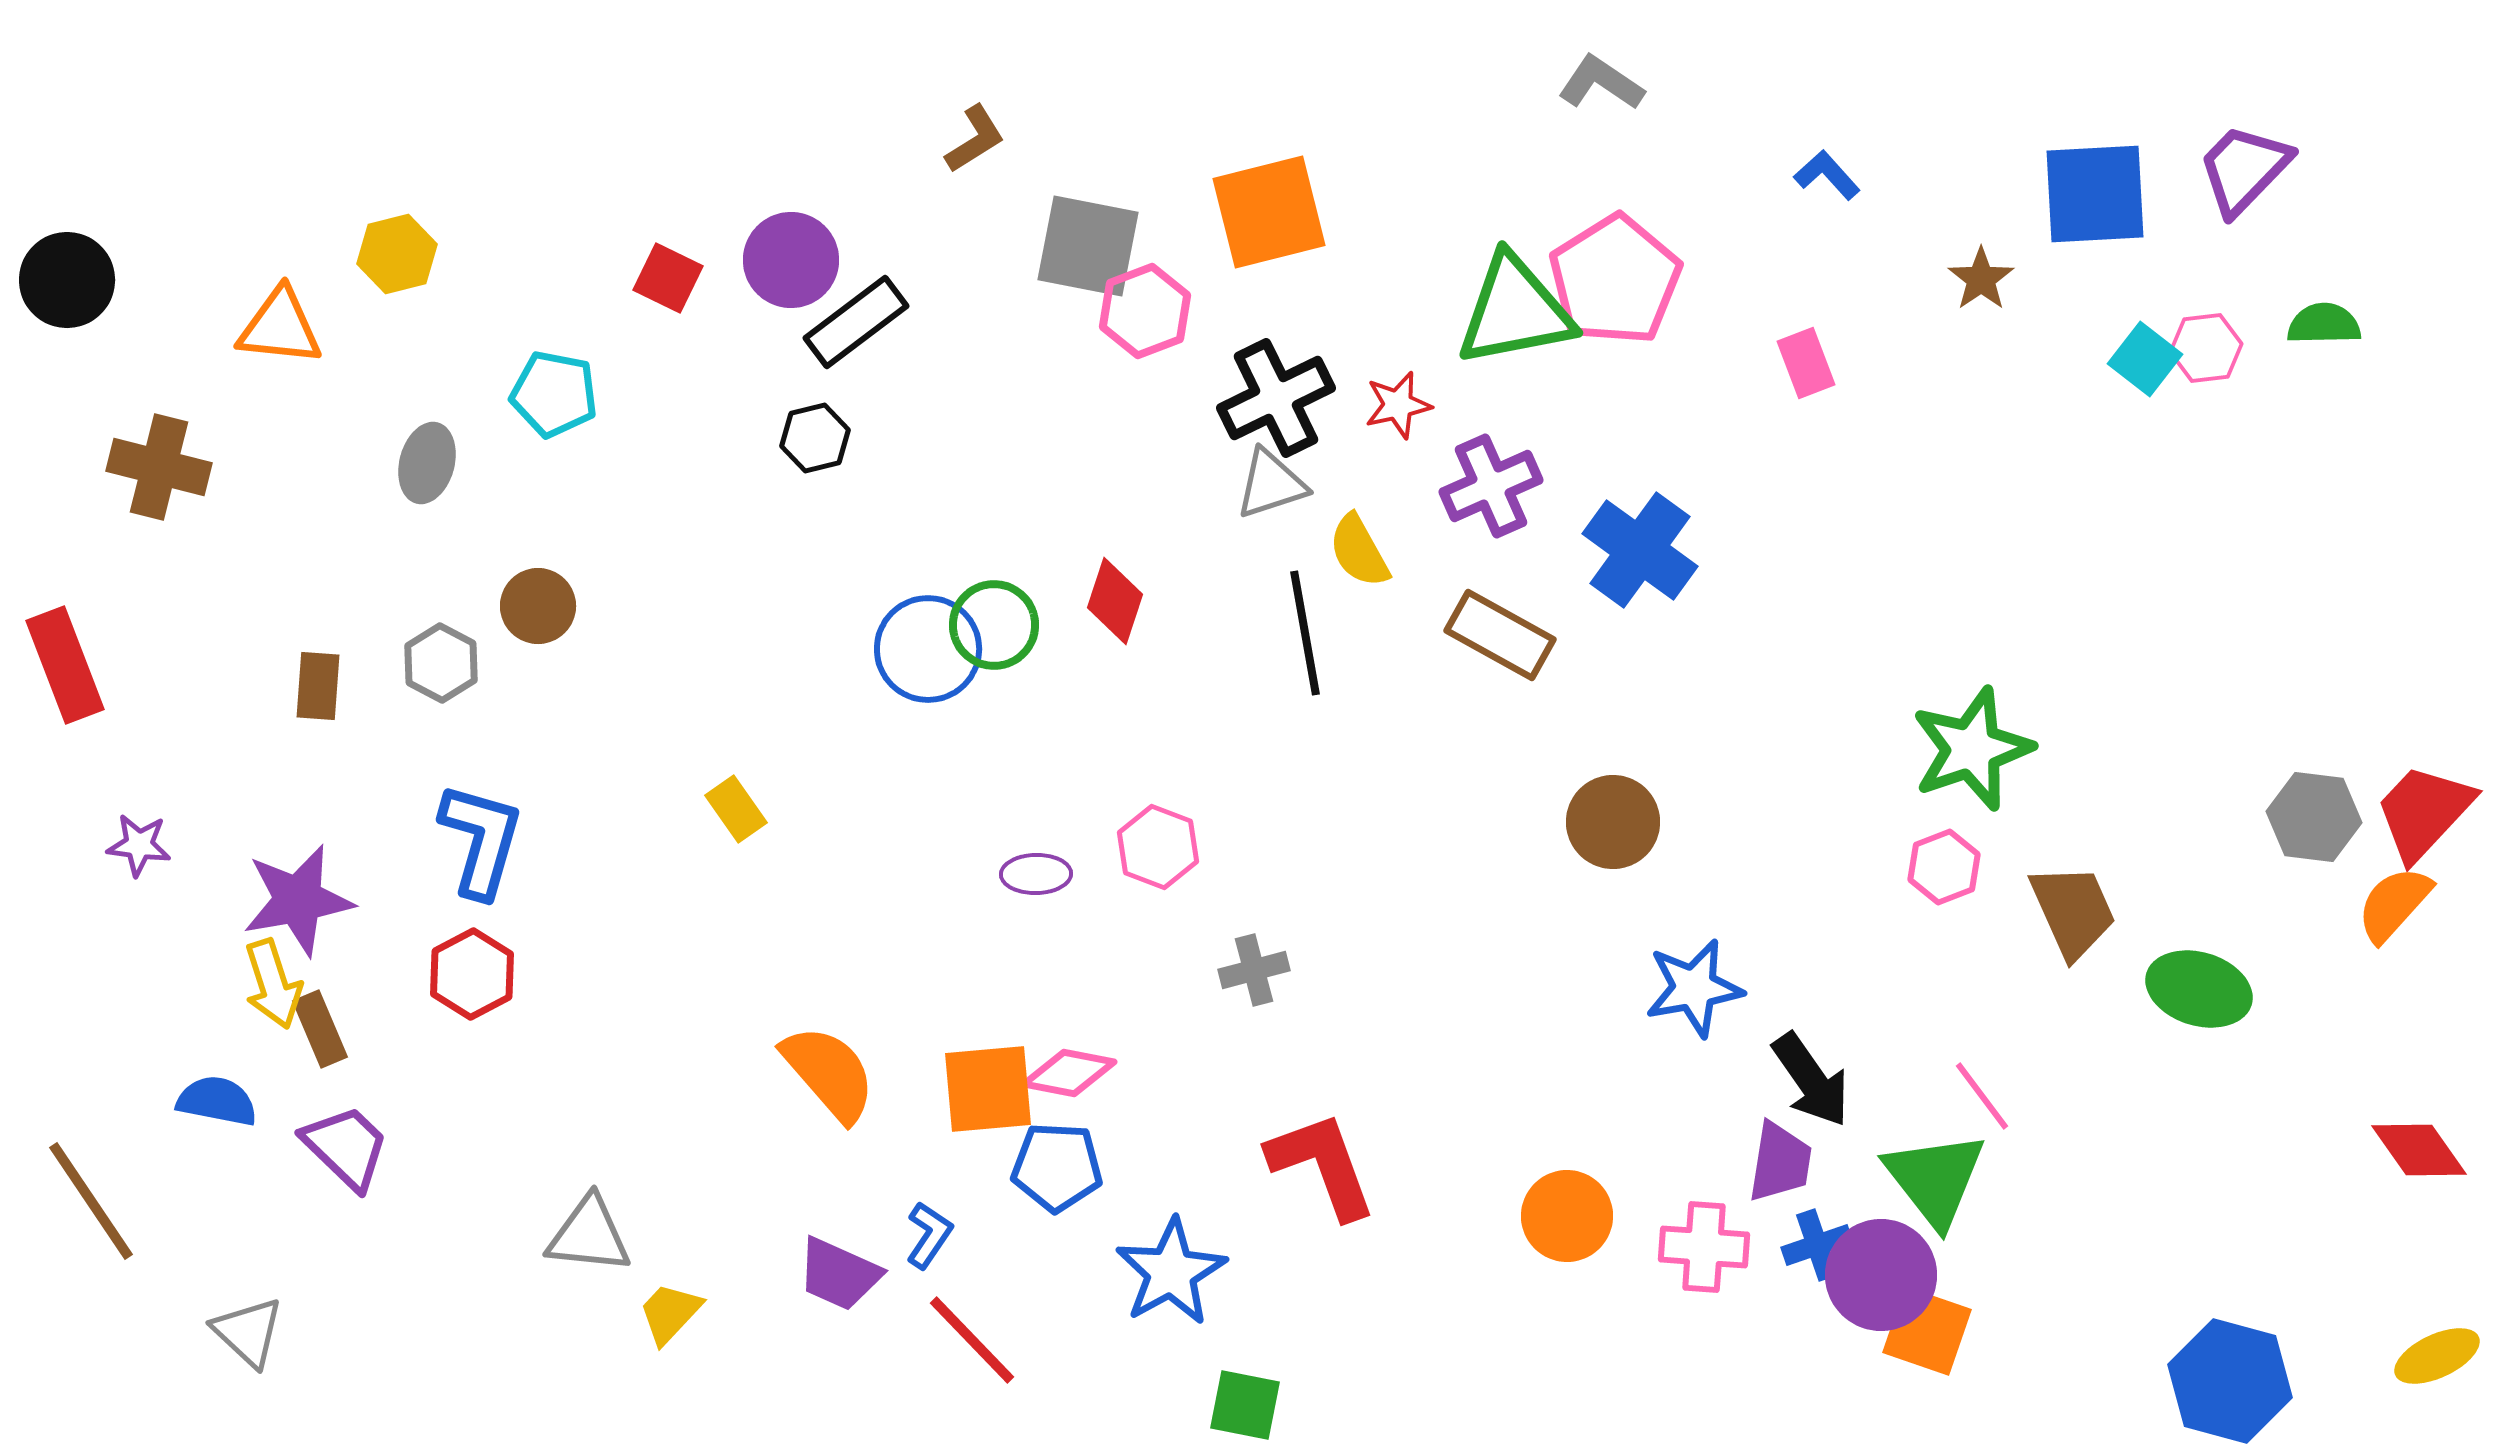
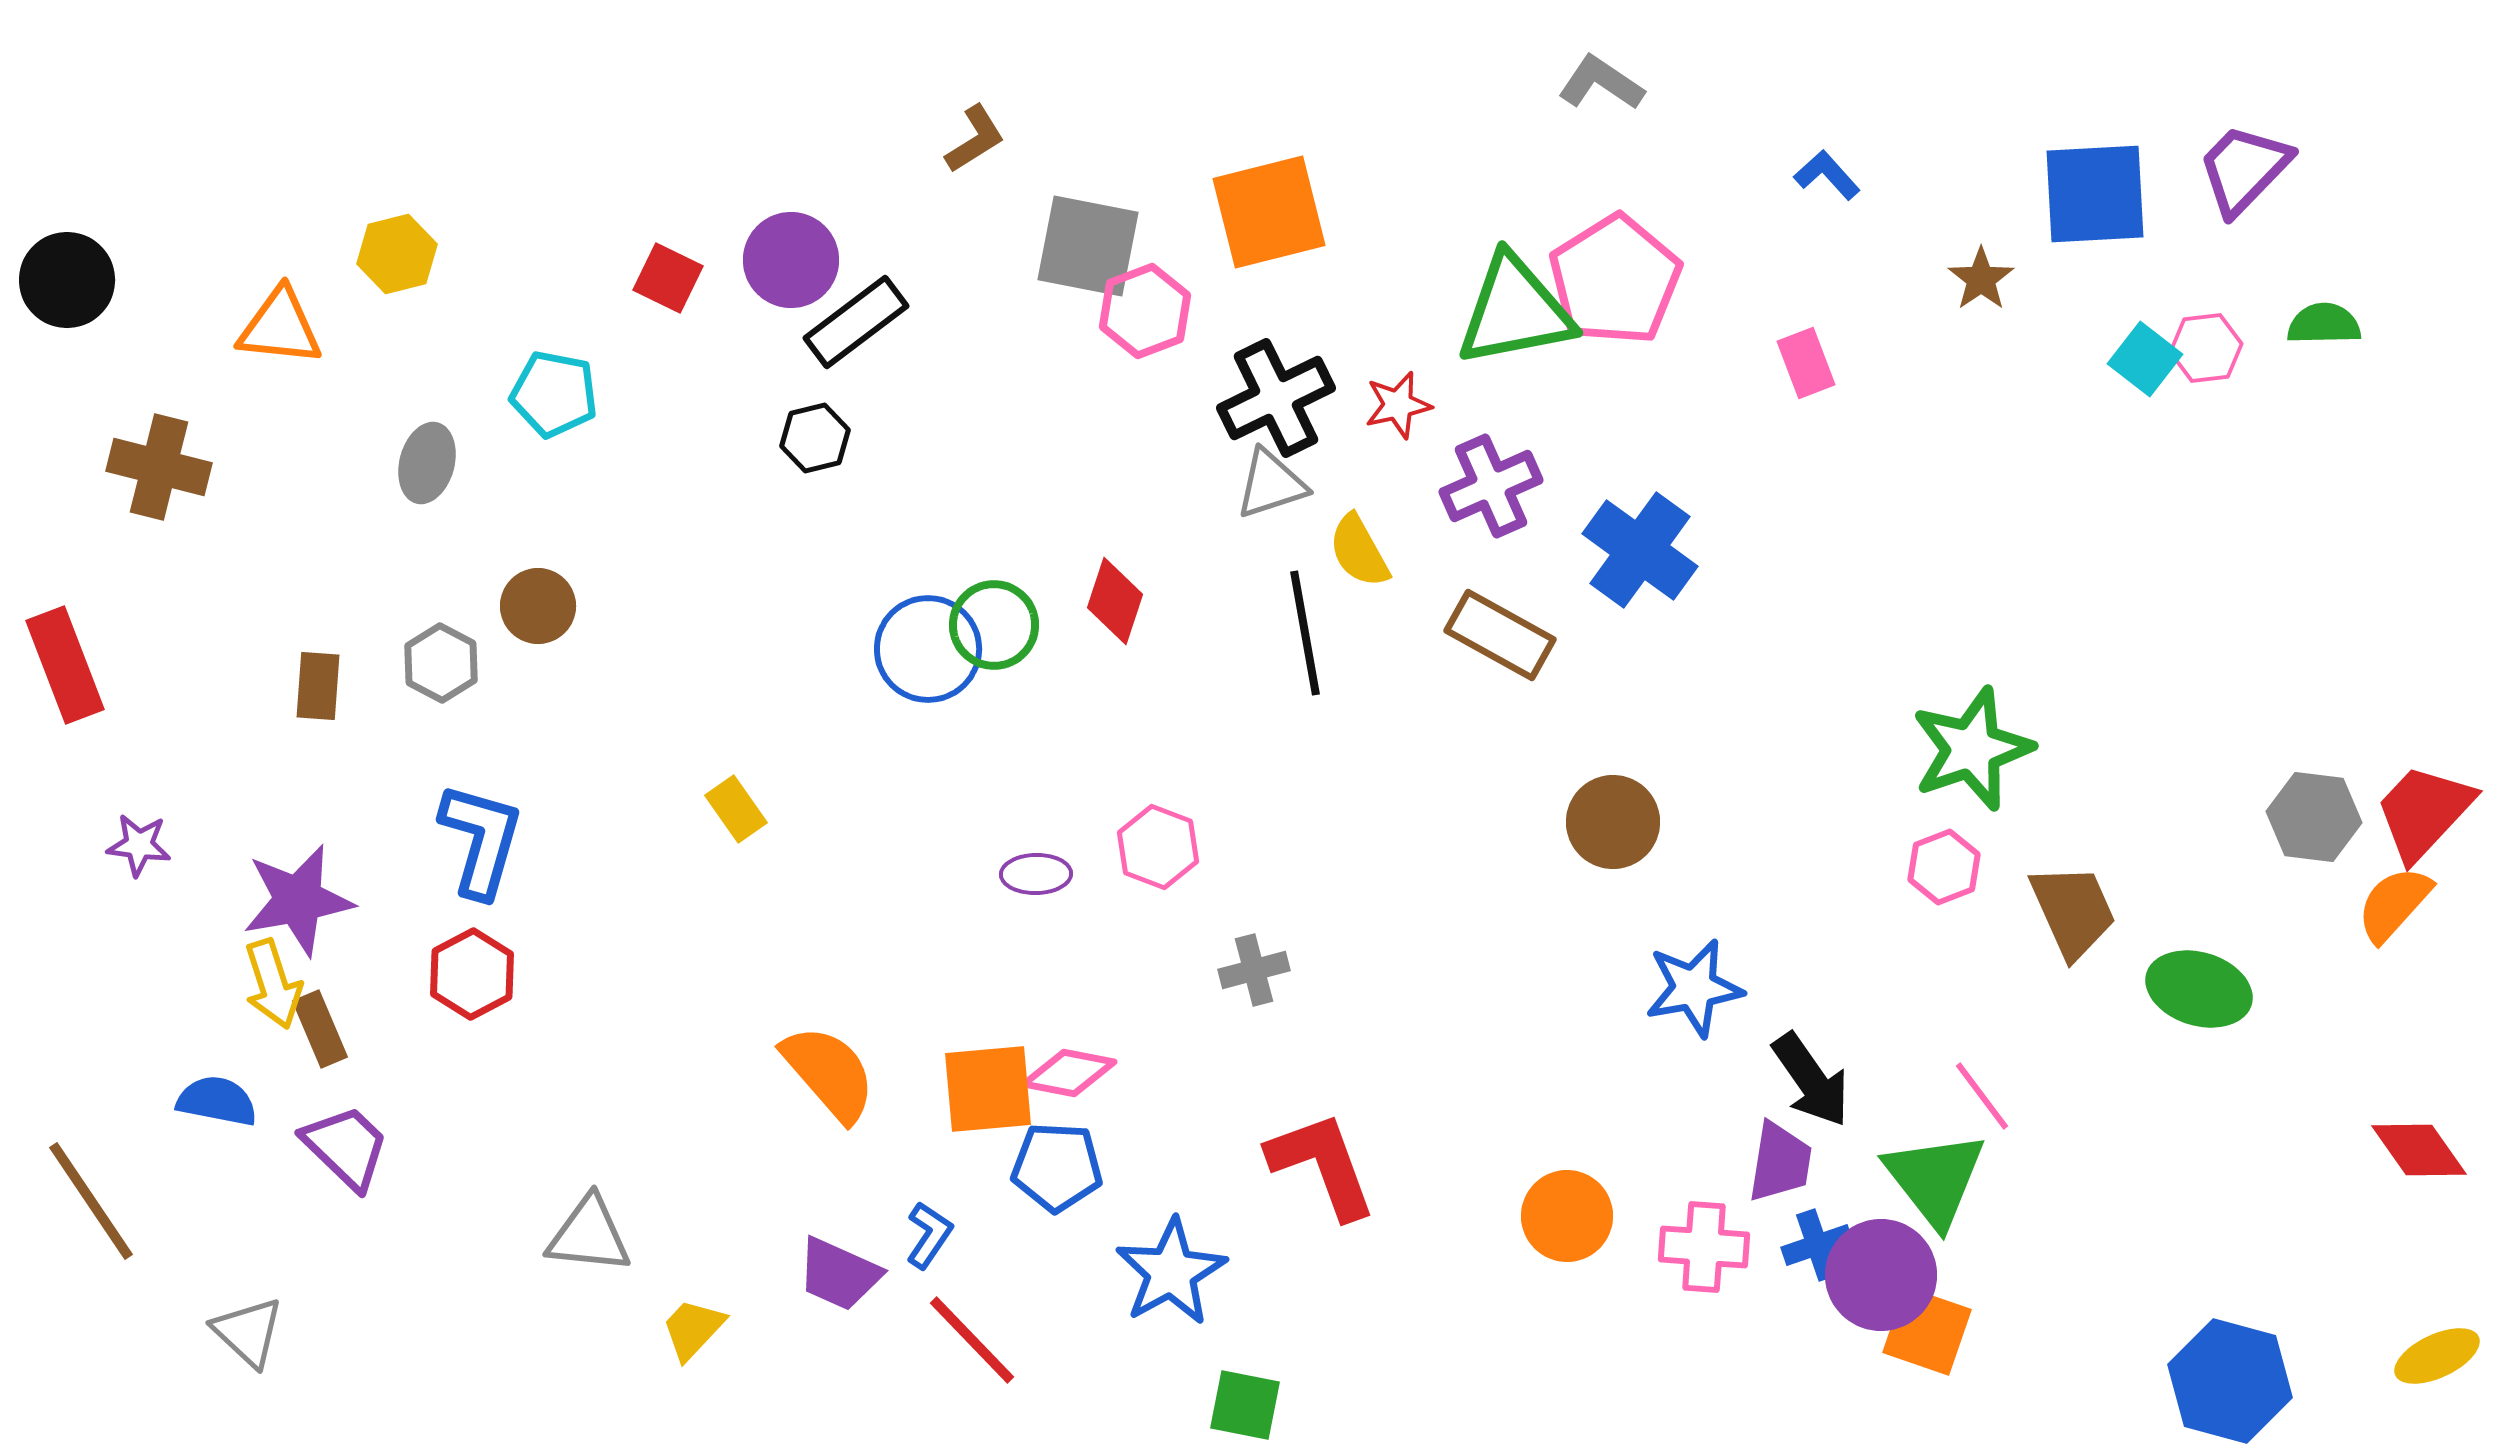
yellow trapezoid at (670, 1313): moved 23 px right, 16 px down
